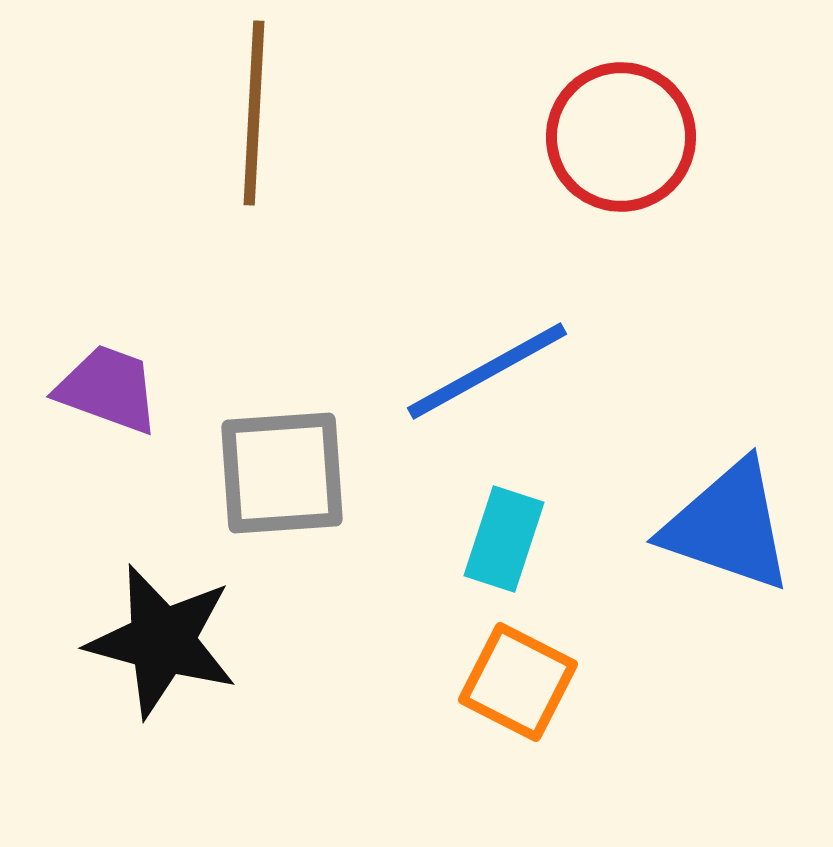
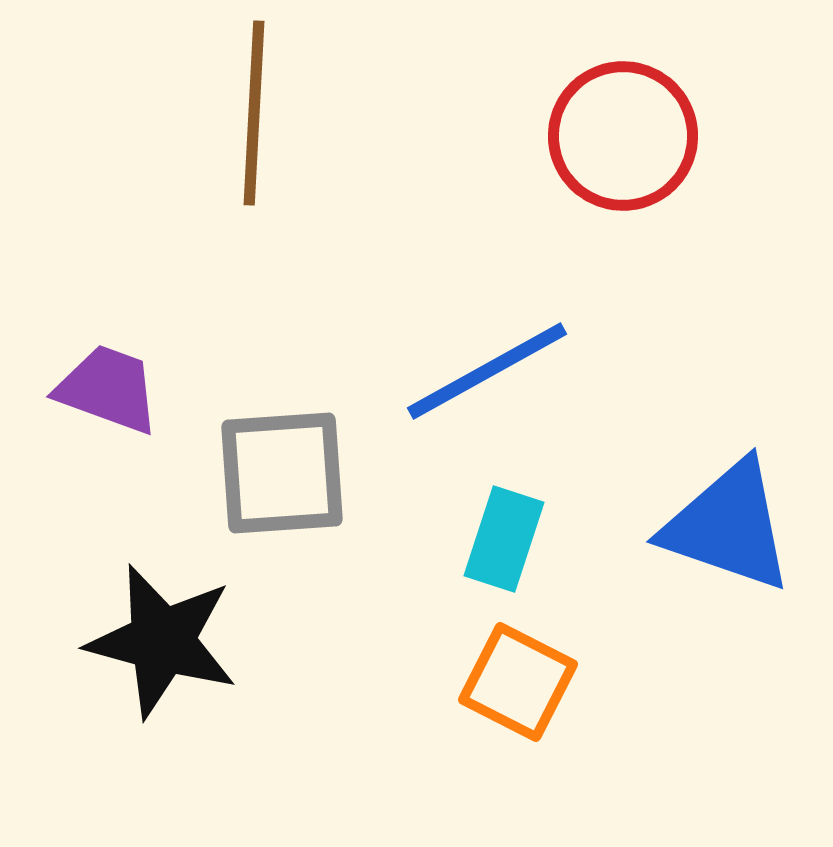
red circle: moved 2 px right, 1 px up
